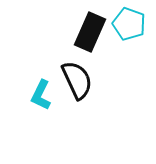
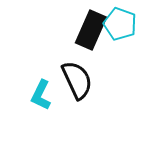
cyan pentagon: moved 9 px left
black rectangle: moved 1 px right, 2 px up
